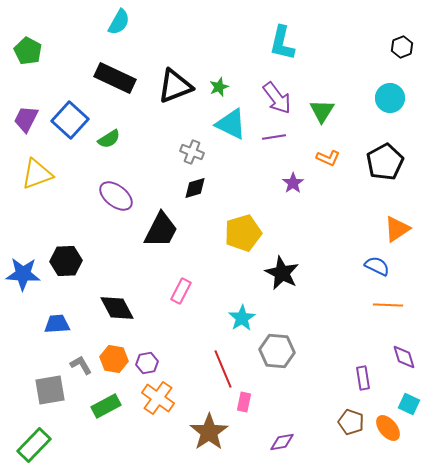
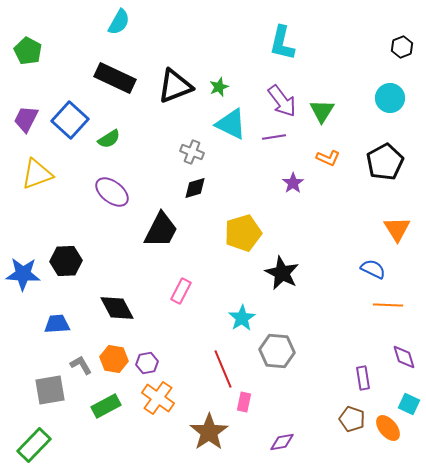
purple arrow at (277, 98): moved 5 px right, 3 px down
purple ellipse at (116, 196): moved 4 px left, 4 px up
orange triangle at (397, 229): rotated 28 degrees counterclockwise
blue semicircle at (377, 266): moved 4 px left, 3 px down
brown pentagon at (351, 422): moved 1 px right, 3 px up
